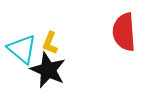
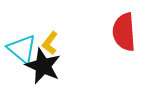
yellow L-shape: rotated 15 degrees clockwise
black star: moved 5 px left, 4 px up
